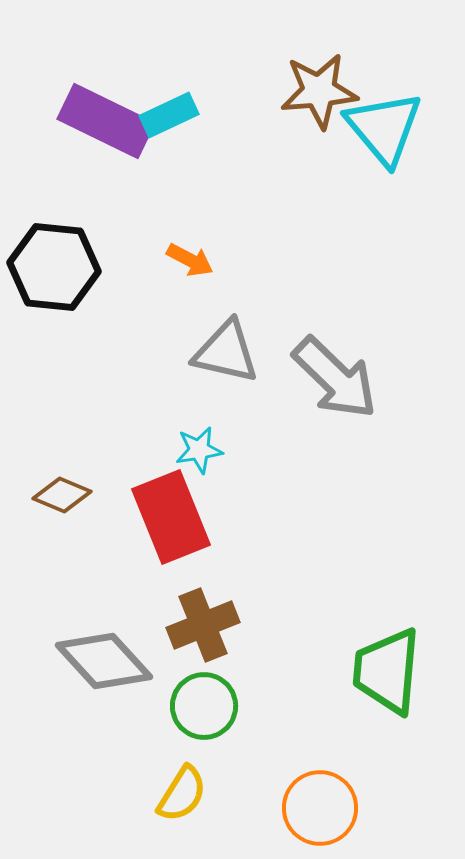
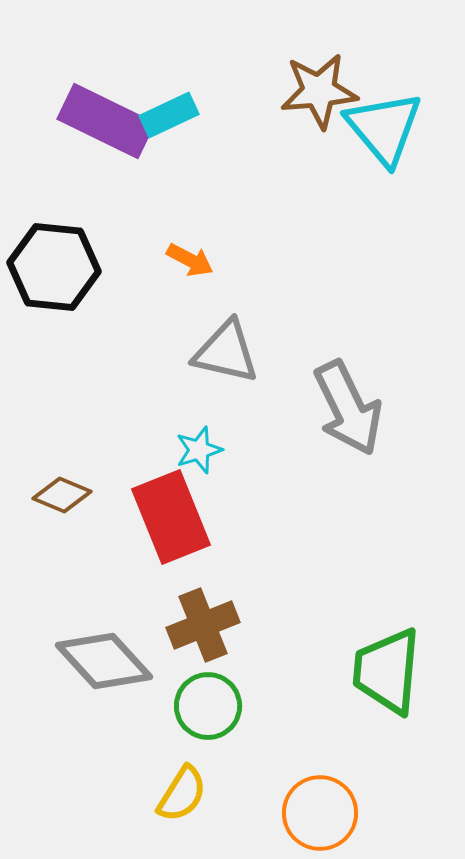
gray arrow: moved 13 px right, 30 px down; rotated 20 degrees clockwise
cyan star: rotated 9 degrees counterclockwise
green circle: moved 4 px right
orange circle: moved 5 px down
